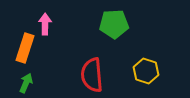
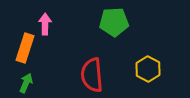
green pentagon: moved 2 px up
yellow hexagon: moved 2 px right, 2 px up; rotated 10 degrees clockwise
